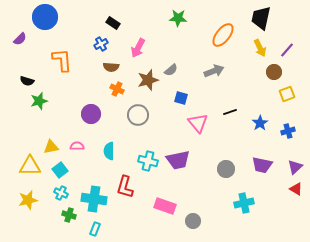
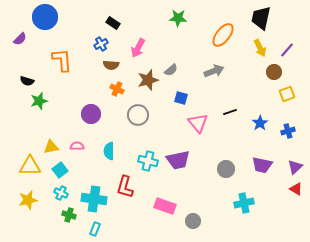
brown semicircle at (111, 67): moved 2 px up
